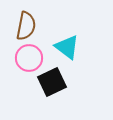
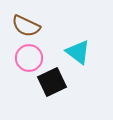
brown semicircle: rotated 104 degrees clockwise
cyan triangle: moved 11 px right, 5 px down
